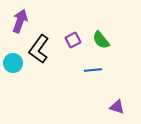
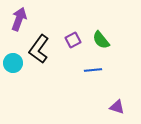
purple arrow: moved 1 px left, 2 px up
